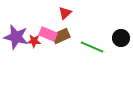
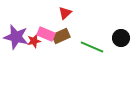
pink rectangle: moved 2 px left
red star: rotated 16 degrees counterclockwise
